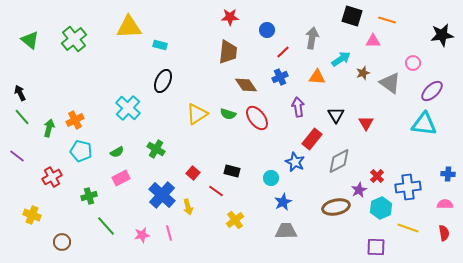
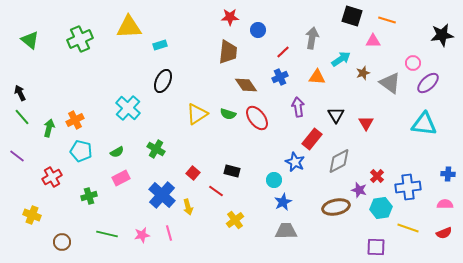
blue circle at (267, 30): moved 9 px left
green cross at (74, 39): moved 6 px right; rotated 15 degrees clockwise
cyan rectangle at (160, 45): rotated 32 degrees counterclockwise
purple ellipse at (432, 91): moved 4 px left, 8 px up
cyan circle at (271, 178): moved 3 px right, 2 px down
purple star at (359, 190): rotated 28 degrees counterclockwise
cyan hexagon at (381, 208): rotated 15 degrees clockwise
green line at (106, 226): moved 1 px right, 8 px down; rotated 35 degrees counterclockwise
red semicircle at (444, 233): rotated 77 degrees clockwise
